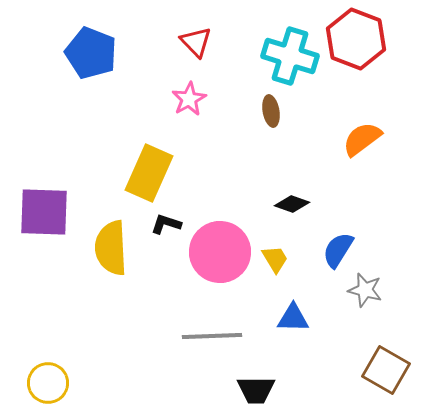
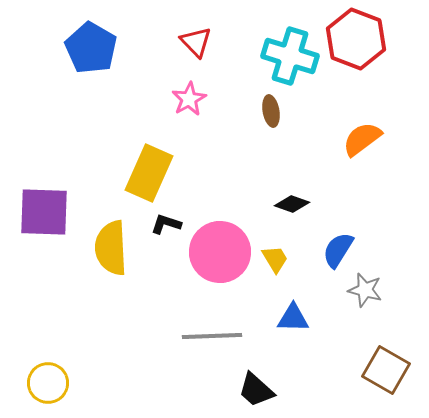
blue pentagon: moved 5 px up; rotated 9 degrees clockwise
black trapezoid: rotated 42 degrees clockwise
